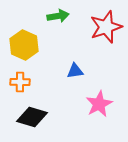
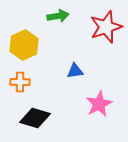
yellow hexagon: rotated 12 degrees clockwise
black diamond: moved 3 px right, 1 px down
